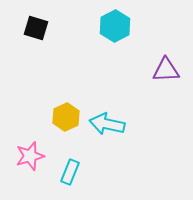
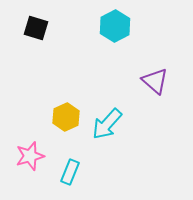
purple triangle: moved 11 px left, 11 px down; rotated 44 degrees clockwise
cyan arrow: rotated 60 degrees counterclockwise
